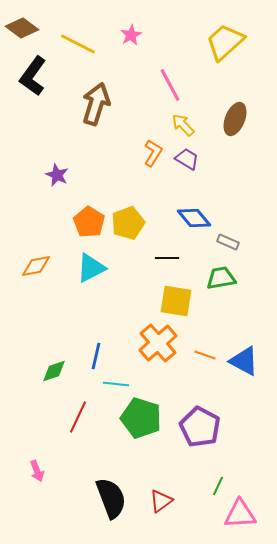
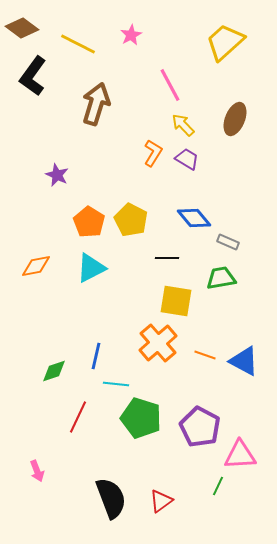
yellow pentagon: moved 3 px right, 3 px up; rotated 24 degrees counterclockwise
pink triangle: moved 59 px up
